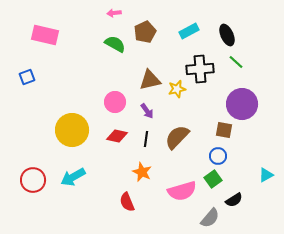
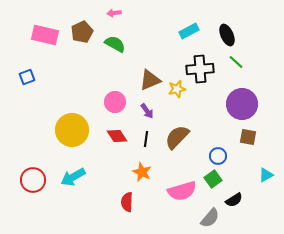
brown pentagon: moved 63 px left
brown triangle: rotated 10 degrees counterclockwise
brown square: moved 24 px right, 7 px down
red diamond: rotated 45 degrees clockwise
red semicircle: rotated 24 degrees clockwise
